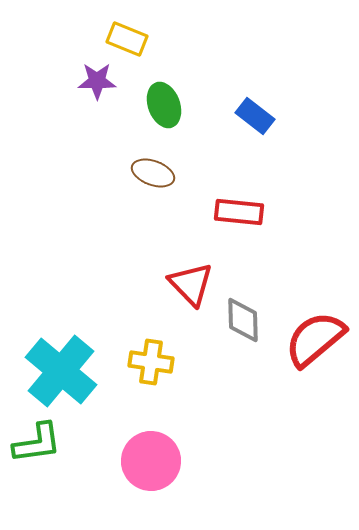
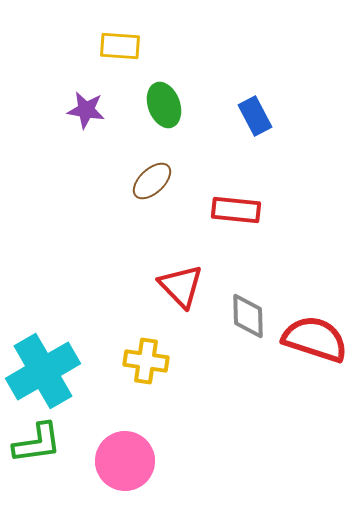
yellow rectangle: moved 7 px left, 7 px down; rotated 18 degrees counterclockwise
purple star: moved 11 px left, 29 px down; rotated 9 degrees clockwise
blue rectangle: rotated 24 degrees clockwise
brown ellipse: moved 1 px left, 8 px down; rotated 63 degrees counterclockwise
red rectangle: moved 3 px left, 2 px up
red triangle: moved 10 px left, 2 px down
gray diamond: moved 5 px right, 4 px up
red semicircle: rotated 58 degrees clockwise
yellow cross: moved 5 px left, 1 px up
cyan cross: moved 18 px left; rotated 20 degrees clockwise
pink circle: moved 26 px left
